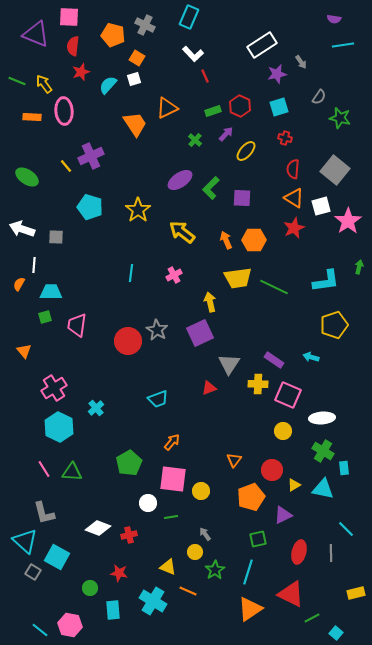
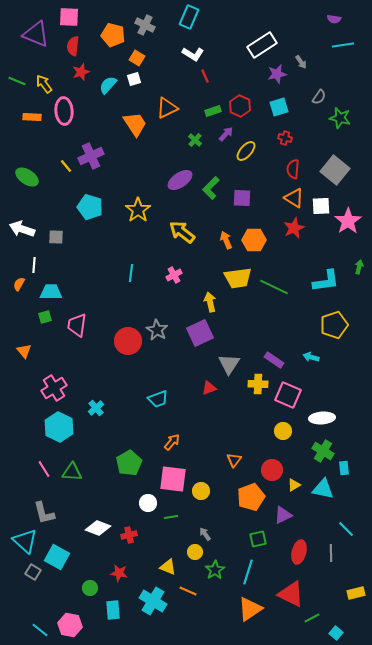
white L-shape at (193, 54): rotated 15 degrees counterclockwise
white square at (321, 206): rotated 12 degrees clockwise
